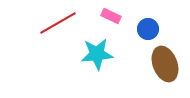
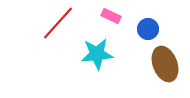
red line: rotated 18 degrees counterclockwise
